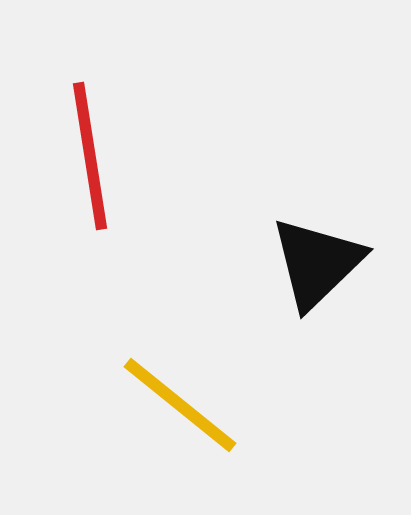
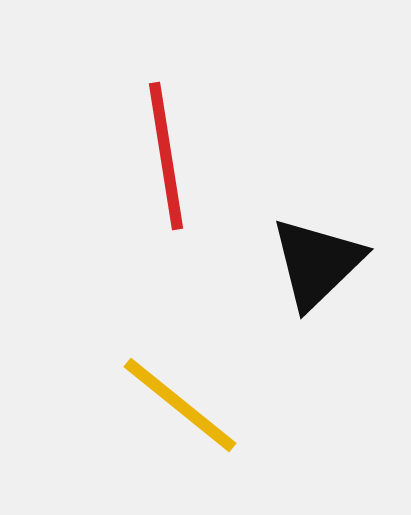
red line: moved 76 px right
